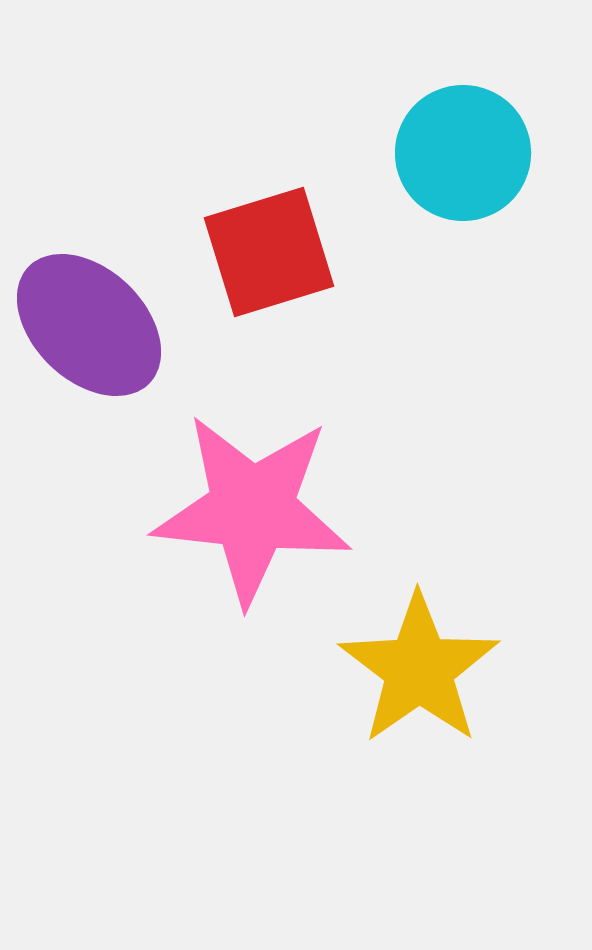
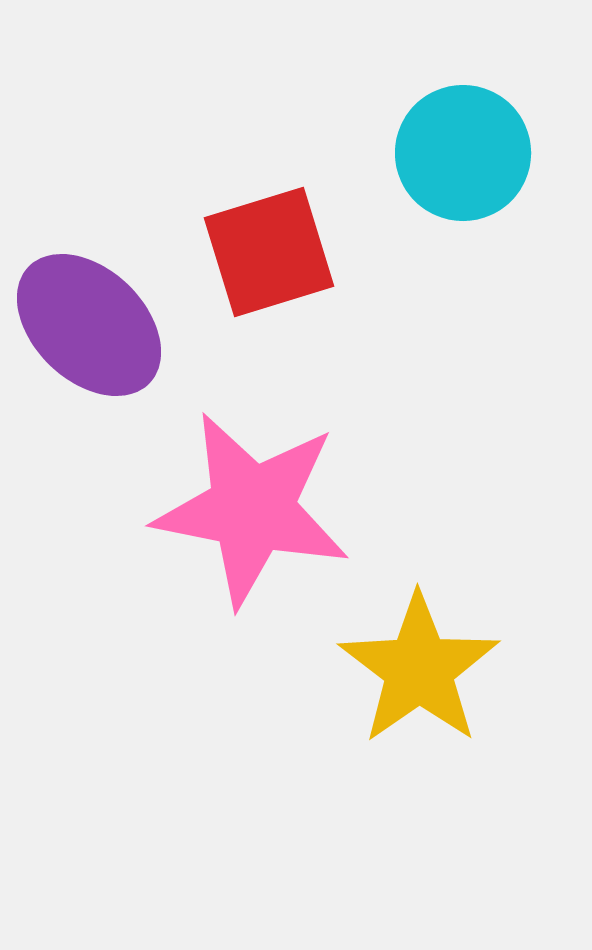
pink star: rotated 5 degrees clockwise
